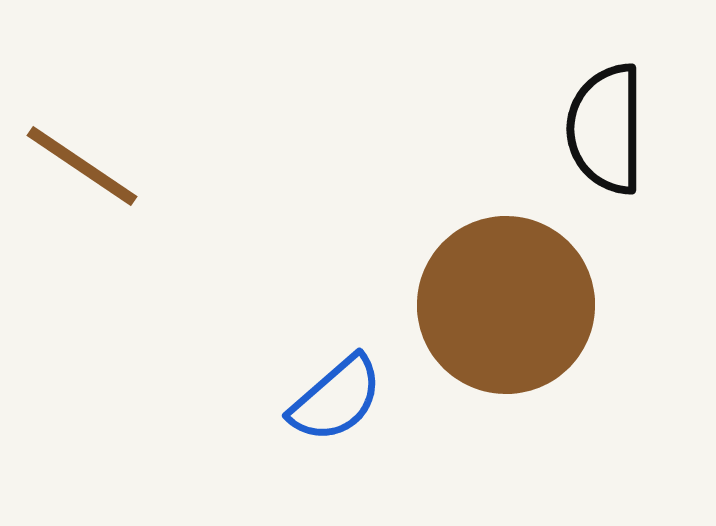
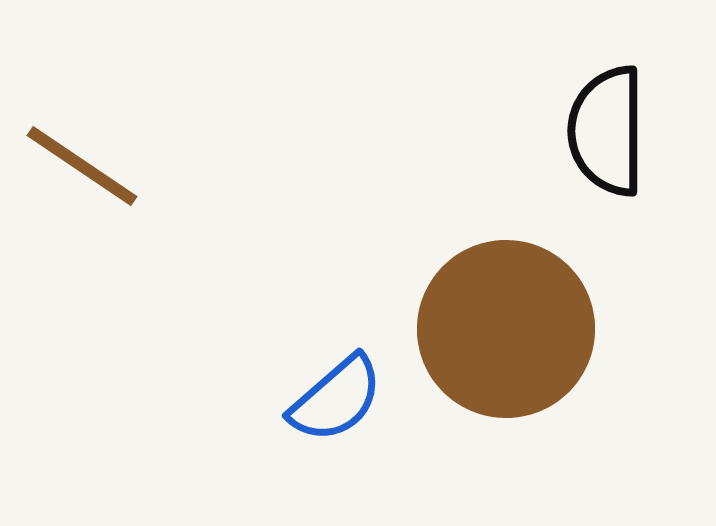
black semicircle: moved 1 px right, 2 px down
brown circle: moved 24 px down
